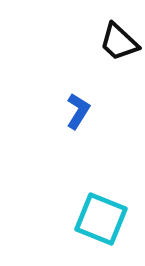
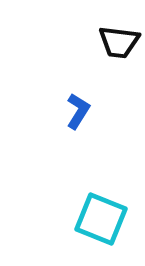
black trapezoid: rotated 36 degrees counterclockwise
